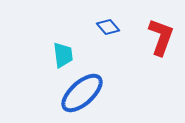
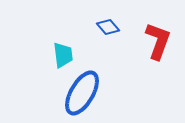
red L-shape: moved 3 px left, 4 px down
blue ellipse: rotated 18 degrees counterclockwise
